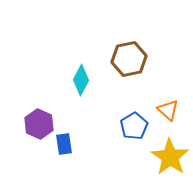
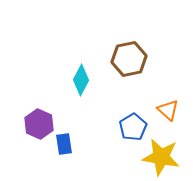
blue pentagon: moved 1 px left, 1 px down
yellow star: moved 9 px left; rotated 24 degrees counterclockwise
